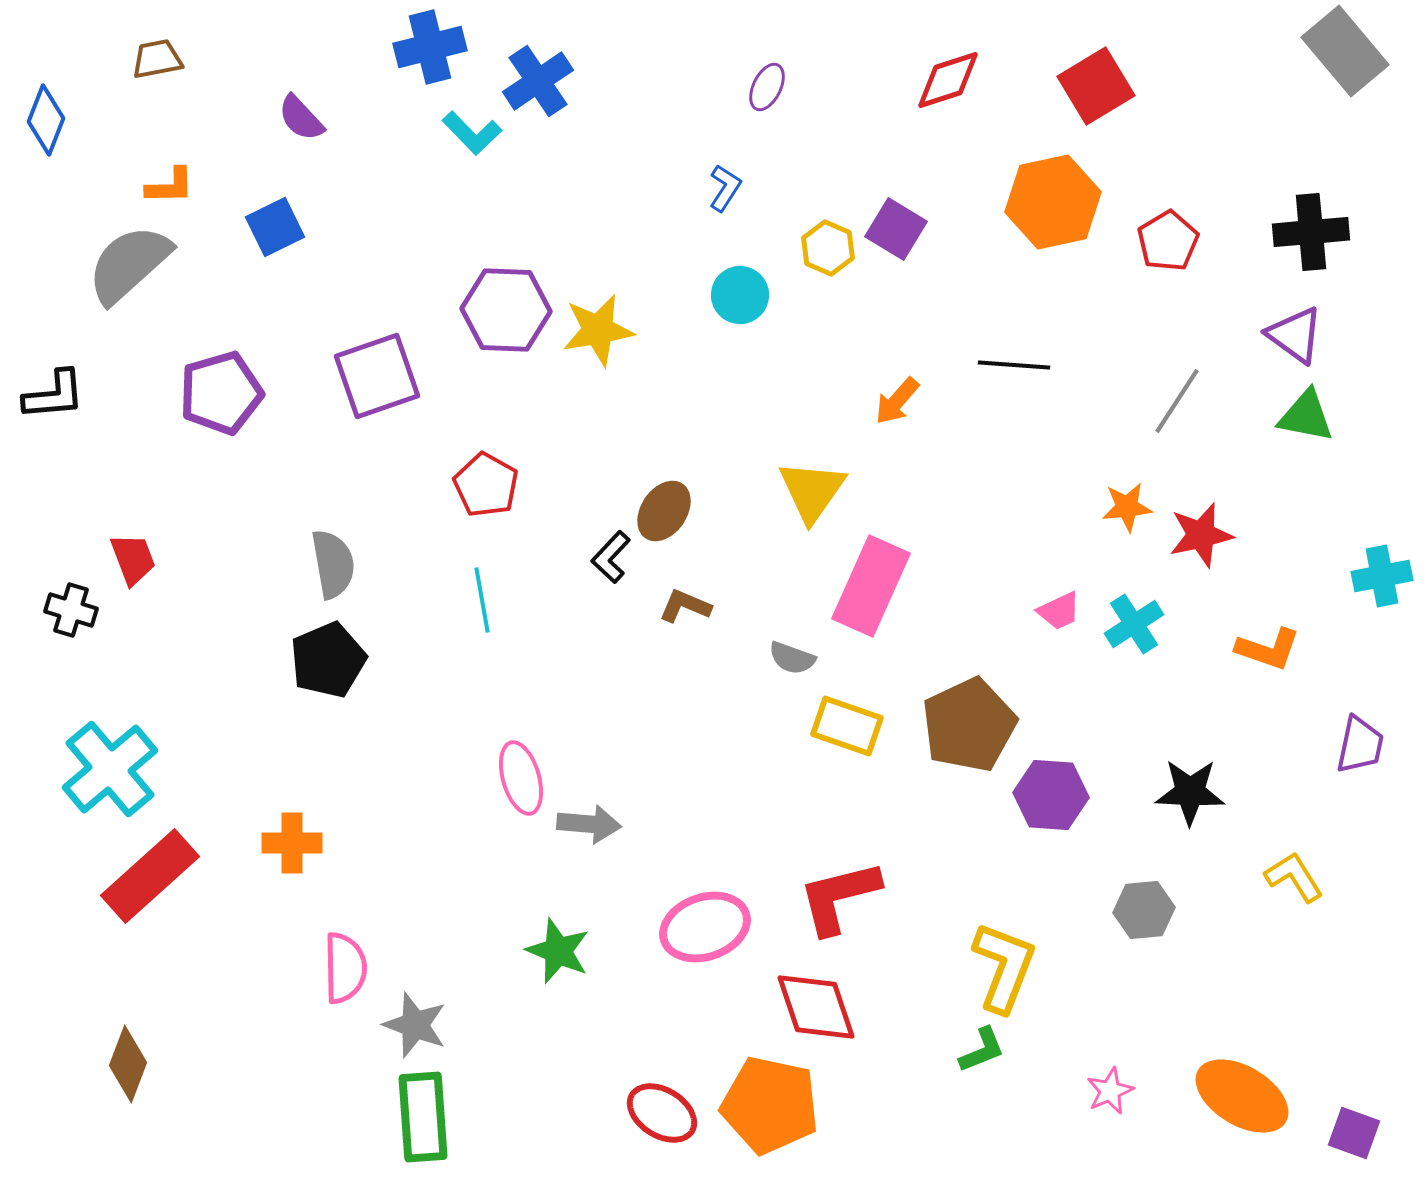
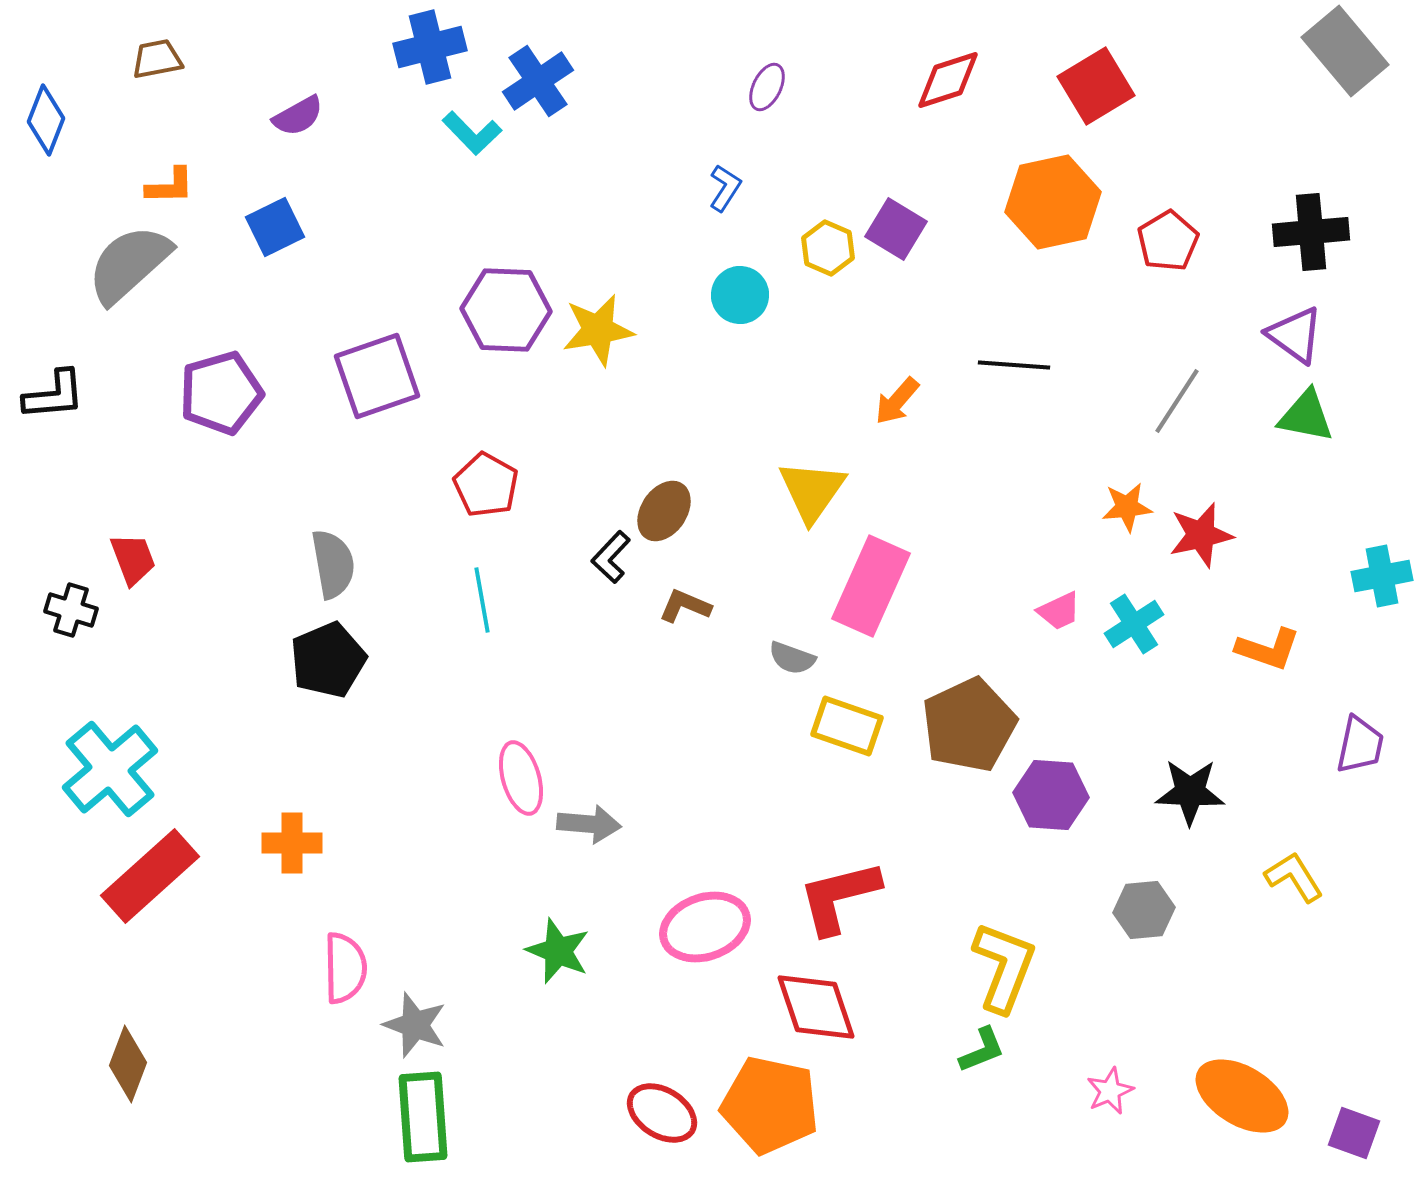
purple semicircle at (301, 118): moved 3 px left, 2 px up; rotated 76 degrees counterclockwise
